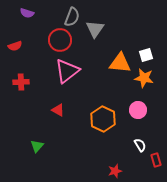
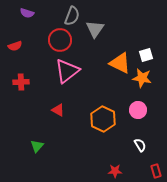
gray semicircle: moved 1 px up
orange triangle: rotated 20 degrees clockwise
orange star: moved 2 px left
red rectangle: moved 11 px down
red star: rotated 16 degrees clockwise
